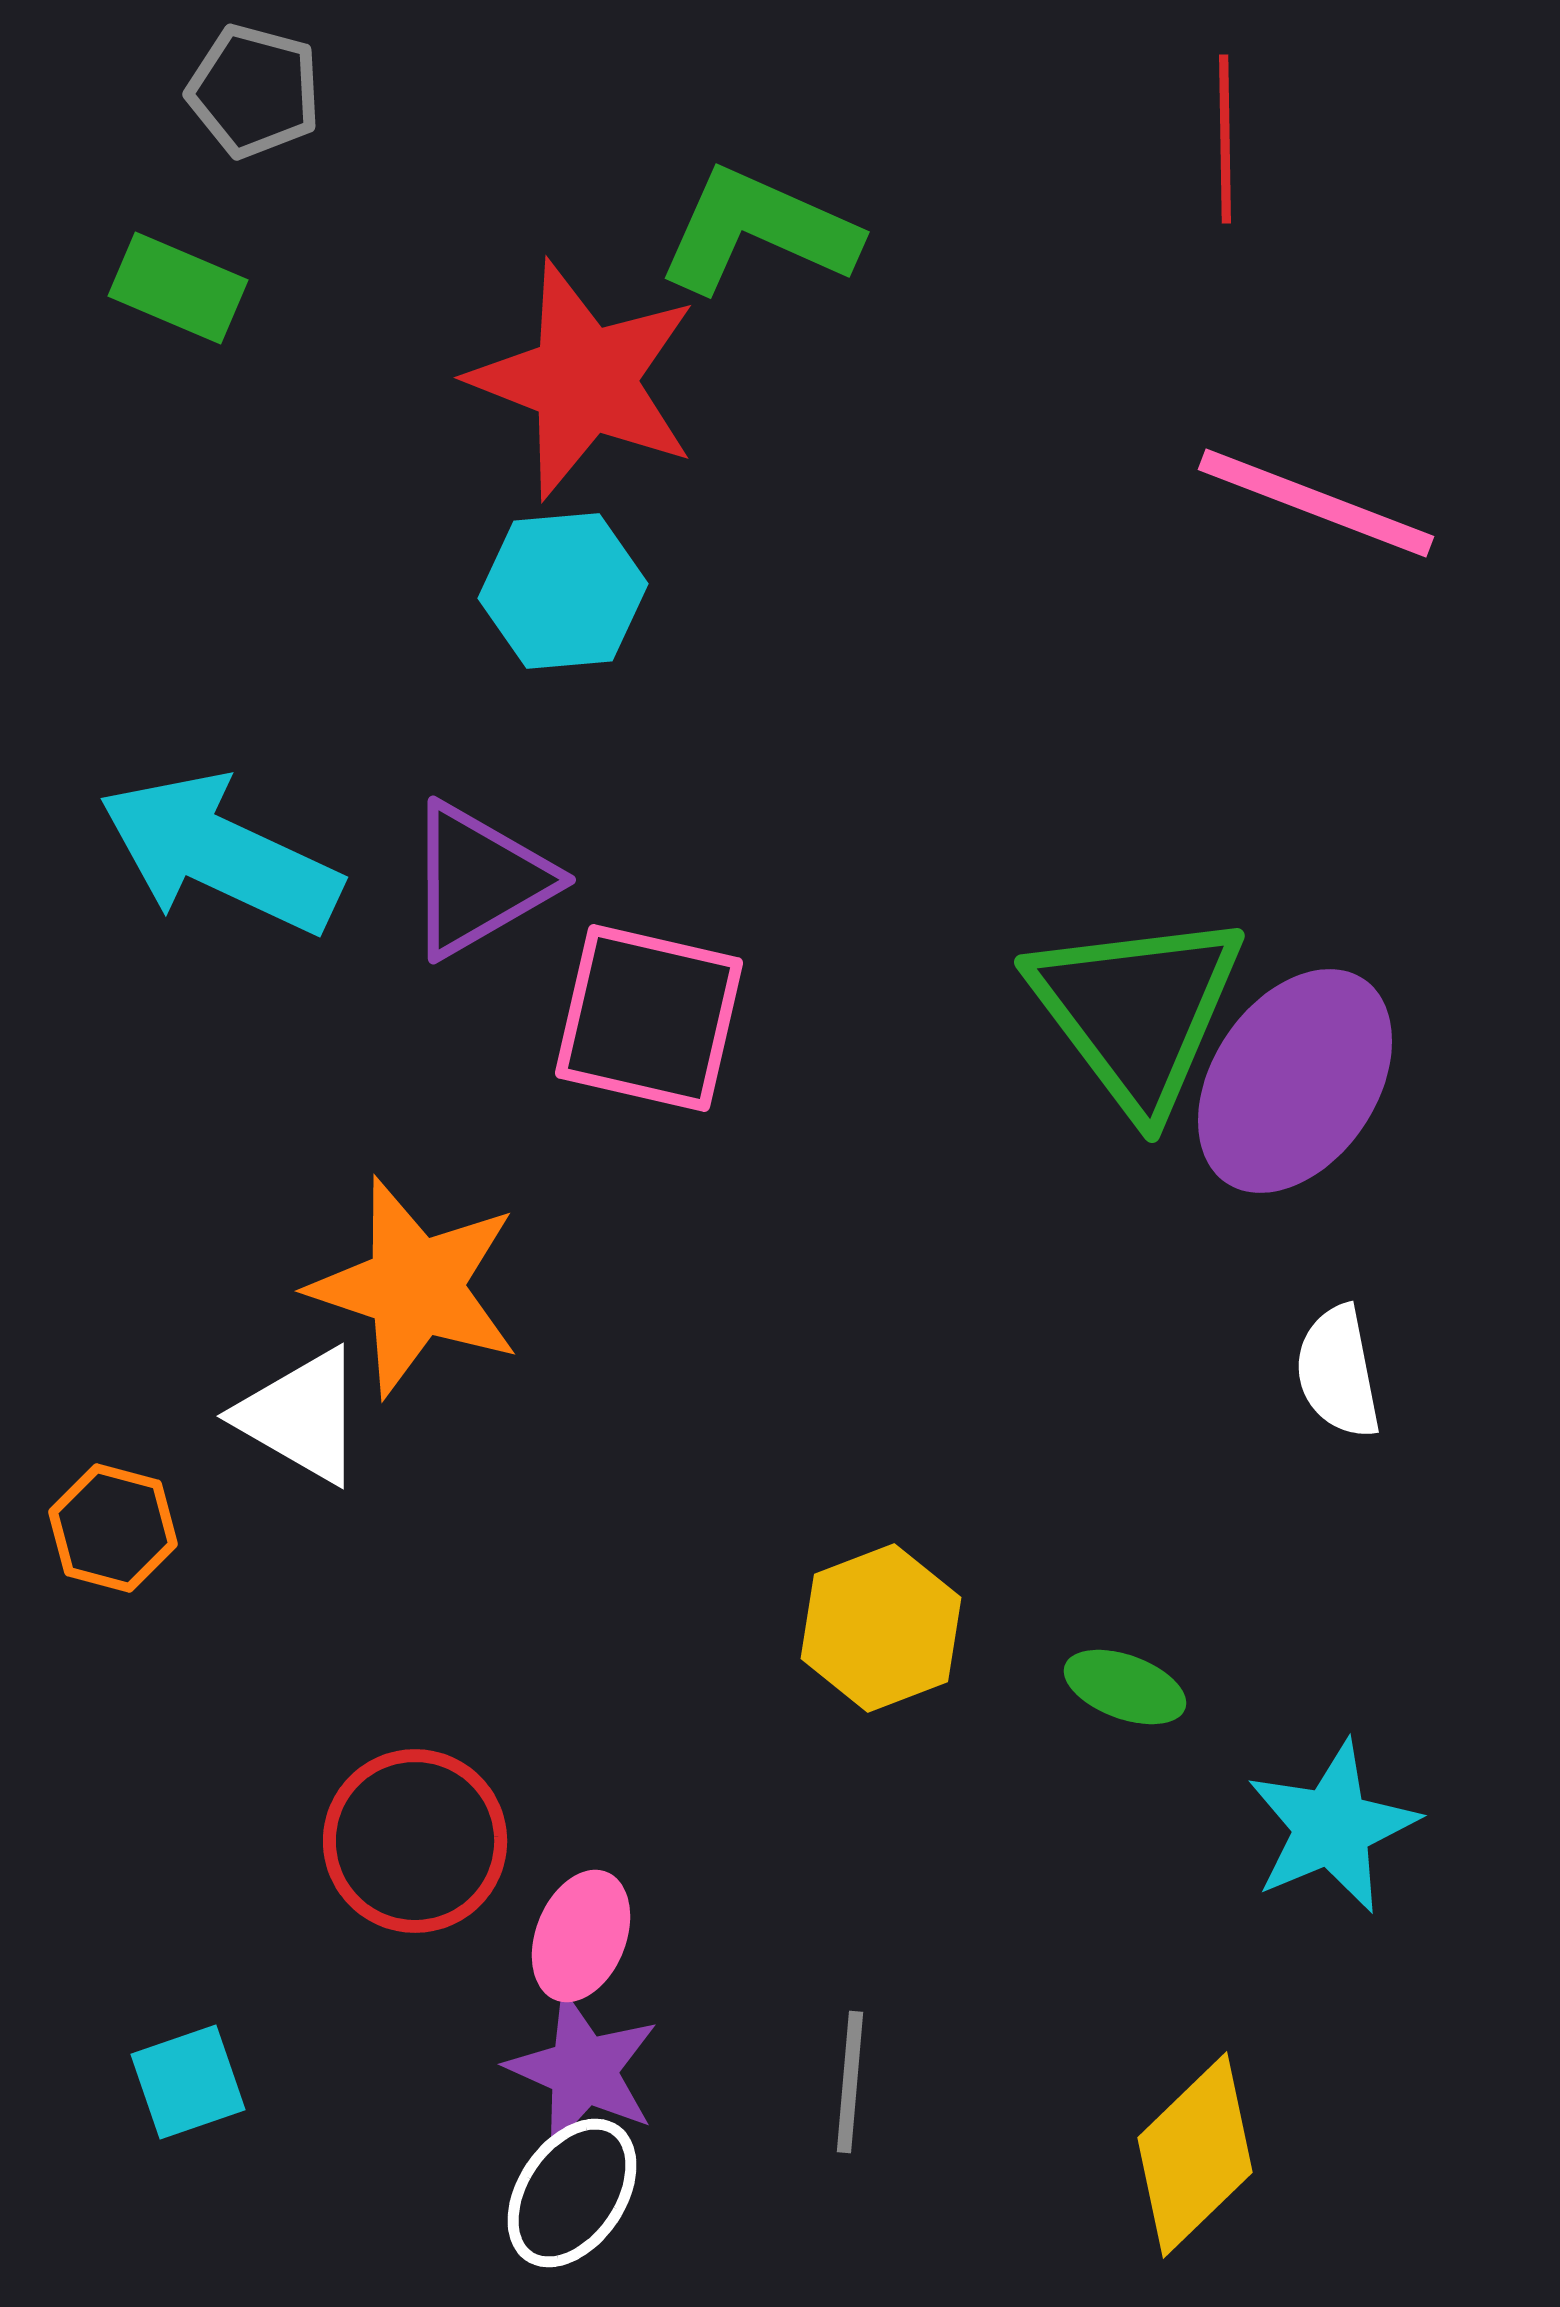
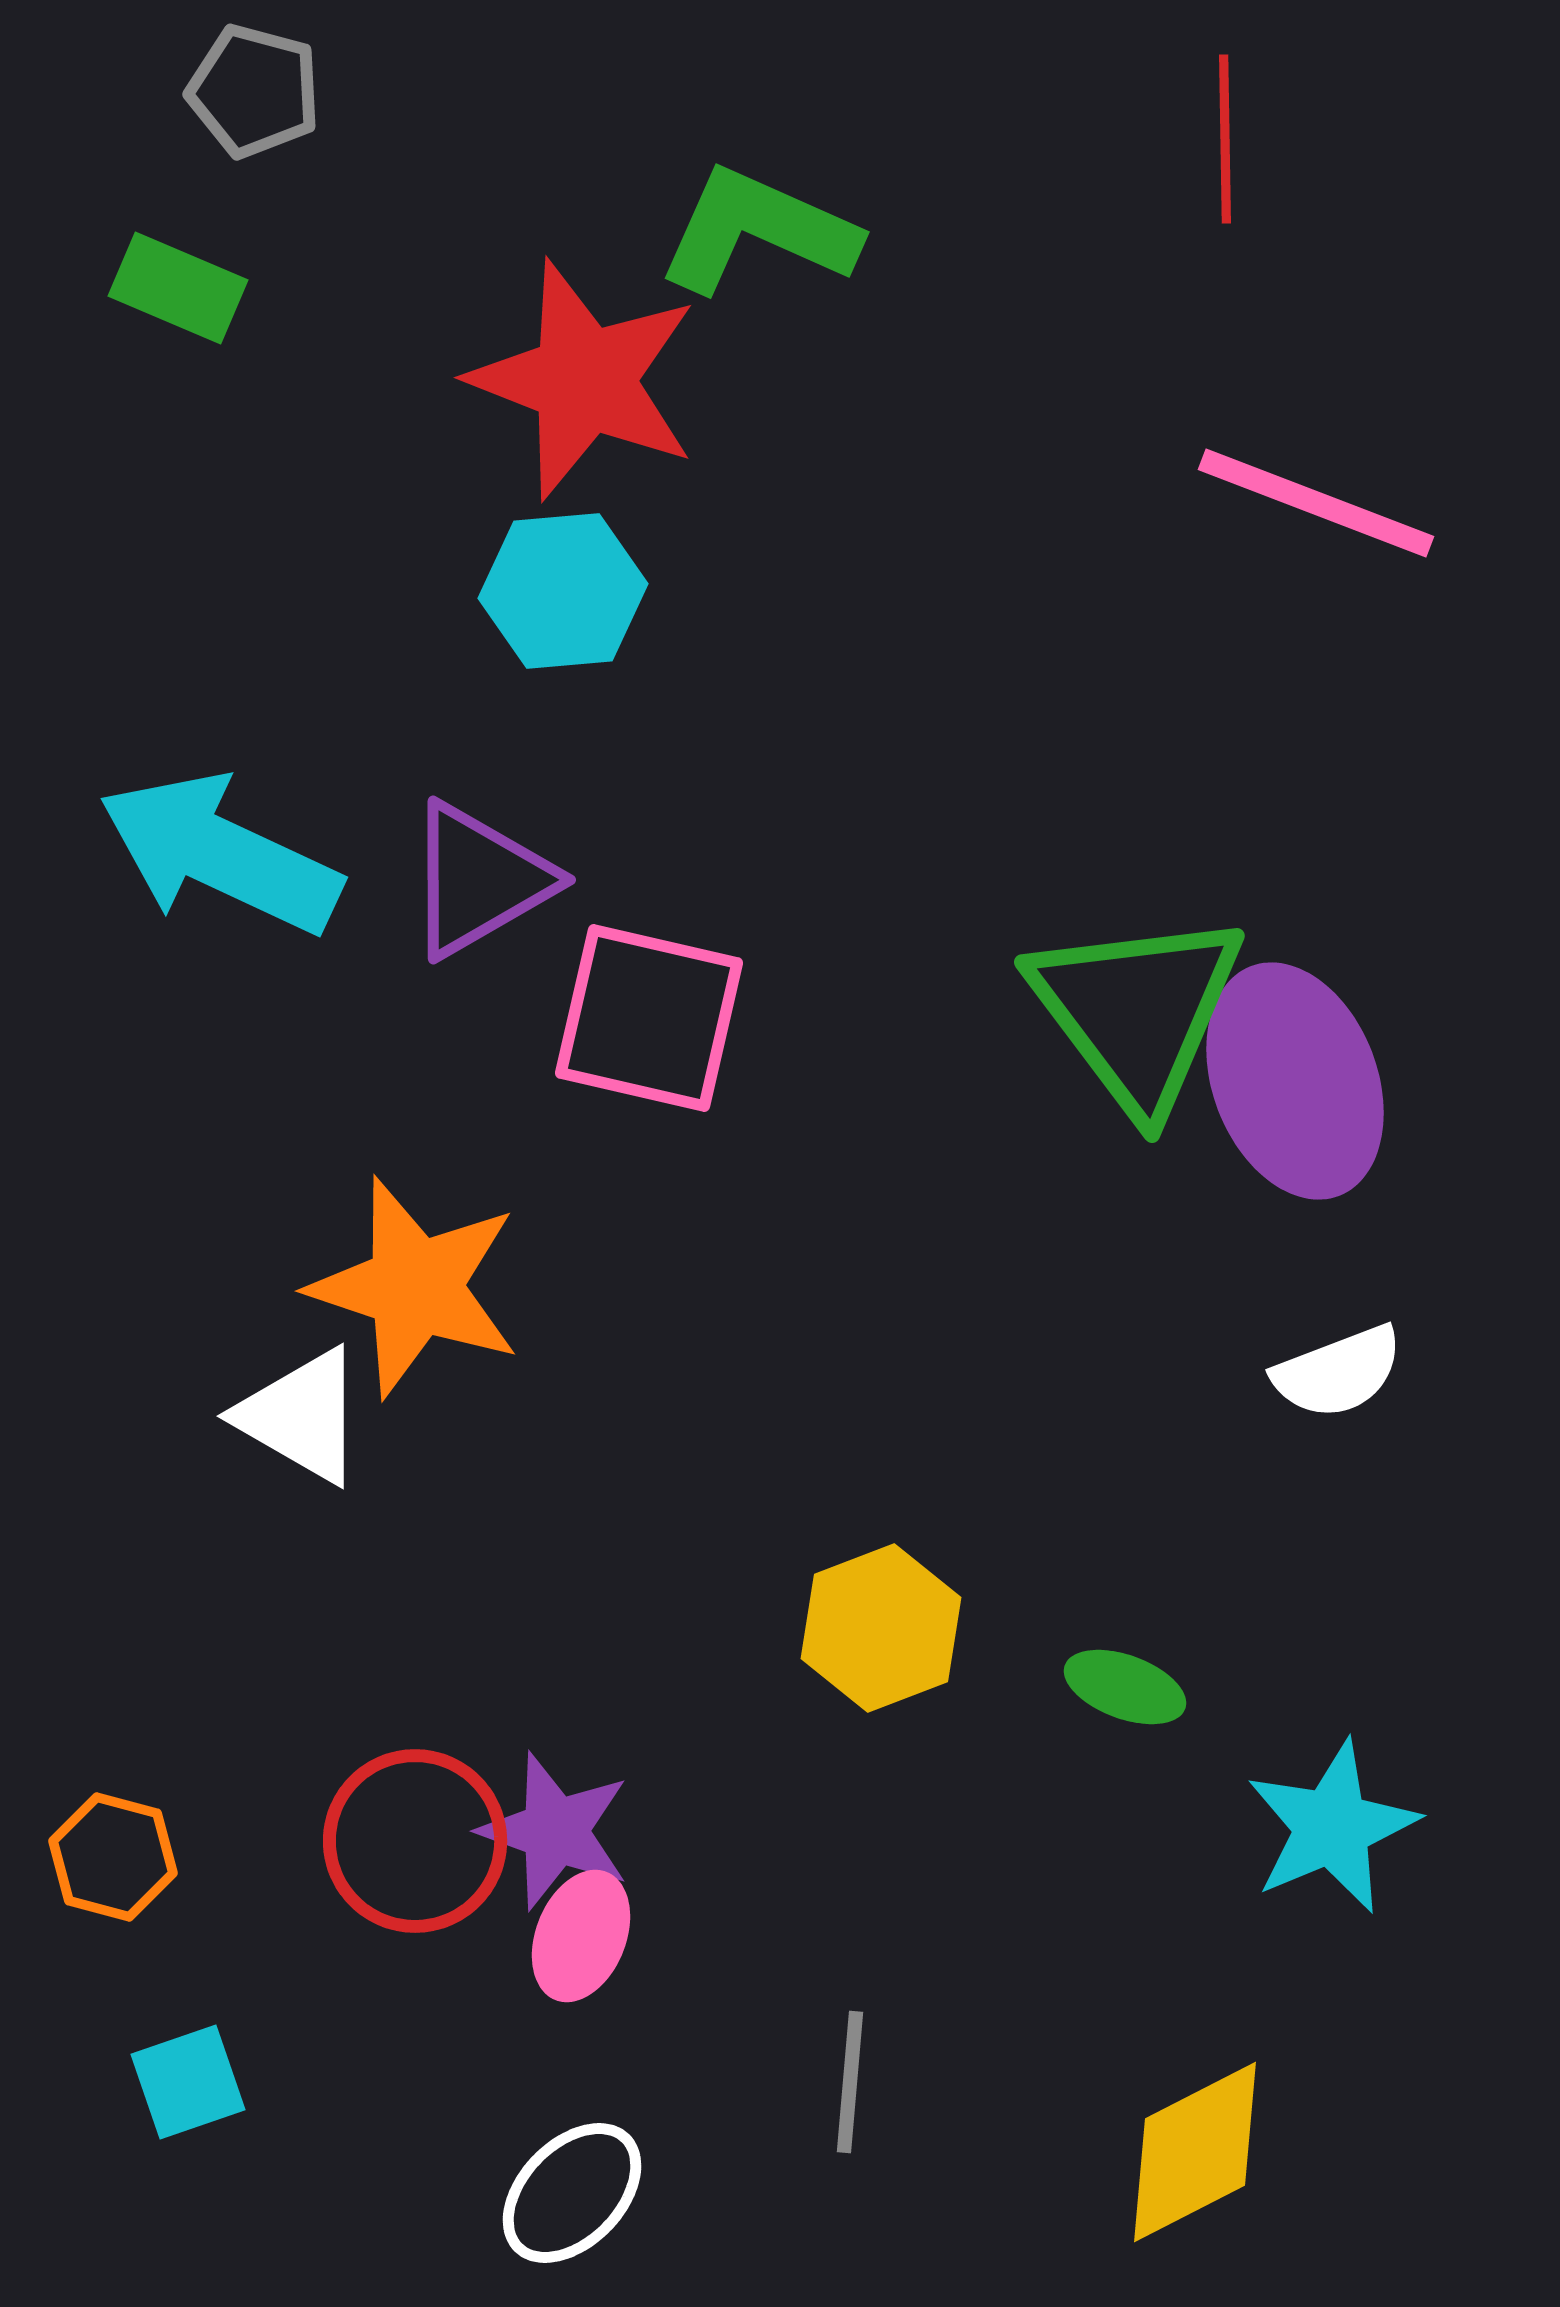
purple ellipse: rotated 55 degrees counterclockwise
white semicircle: rotated 100 degrees counterclockwise
orange hexagon: moved 329 px down
purple star: moved 28 px left, 239 px up; rotated 4 degrees counterclockwise
yellow diamond: moved 3 px up; rotated 17 degrees clockwise
white ellipse: rotated 10 degrees clockwise
